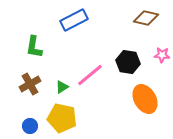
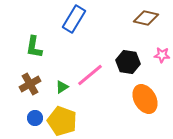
blue rectangle: moved 1 px up; rotated 32 degrees counterclockwise
yellow pentagon: moved 3 px down; rotated 8 degrees clockwise
blue circle: moved 5 px right, 8 px up
